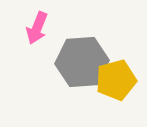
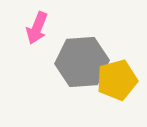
yellow pentagon: moved 1 px right
